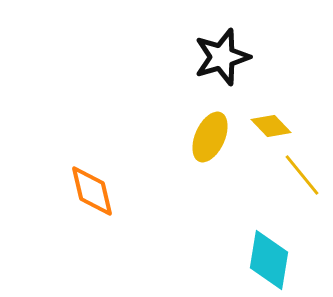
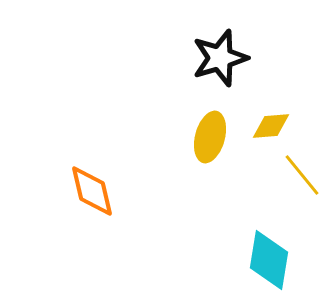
black star: moved 2 px left, 1 px down
yellow diamond: rotated 51 degrees counterclockwise
yellow ellipse: rotated 9 degrees counterclockwise
